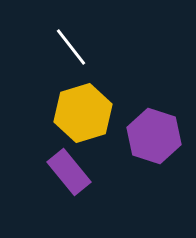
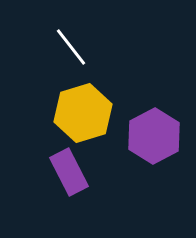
purple hexagon: rotated 14 degrees clockwise
purple rectangle: rotated 12 degrees clockwise
